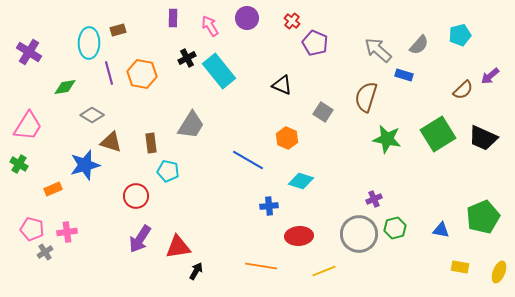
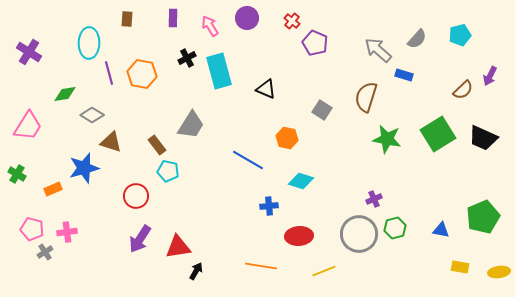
brown rectangle at (118, 30): moved 9 px right, 11 px up; rotated 70 degrees counterclockwise
gray semicircle at (419, 45): moved 2 px left, 6 px up
cyan rectangle at (219, 71): rotated 24 degrees clockwise
purple arrow at (490, 76): rotated 24 degrees counterclockwise
black triangle at (282, 85): moved 16 px left, 4 px down
green diamond at (65, 87): moved 7 px down
gray square at (323, 112): moved 1 px left, 2 px up
orange hexagon at (287, 138): rotated 10 degrees counterclockwise
brown rectangle at (151, 143): moved 6 px right, 2 px down; rotated 30 degrees counterclockwise
green cross at (19, 164): moved 2 px left, 10 px down
blue star at (85, 165): moved 1 px left, 3 px down
yellow ellipse at (499, 272): rotated 60 degrees clockwise
